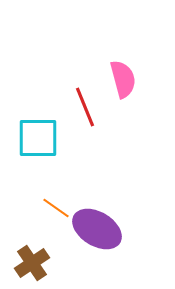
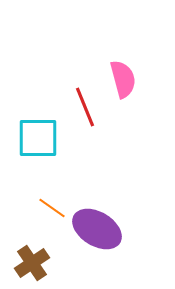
orange line: moved 4 px left
